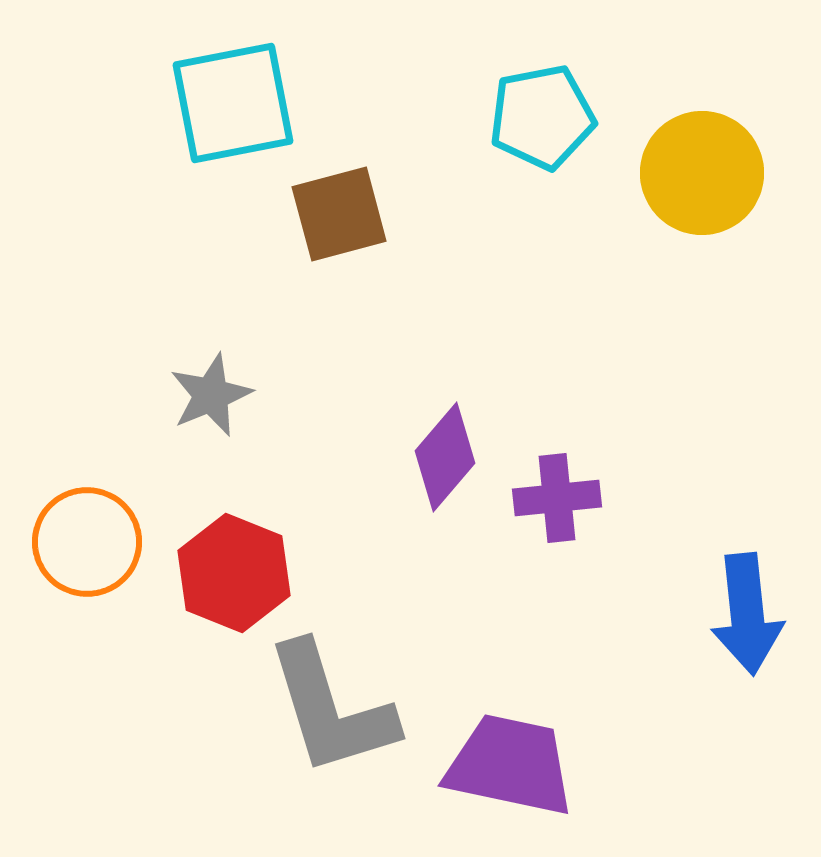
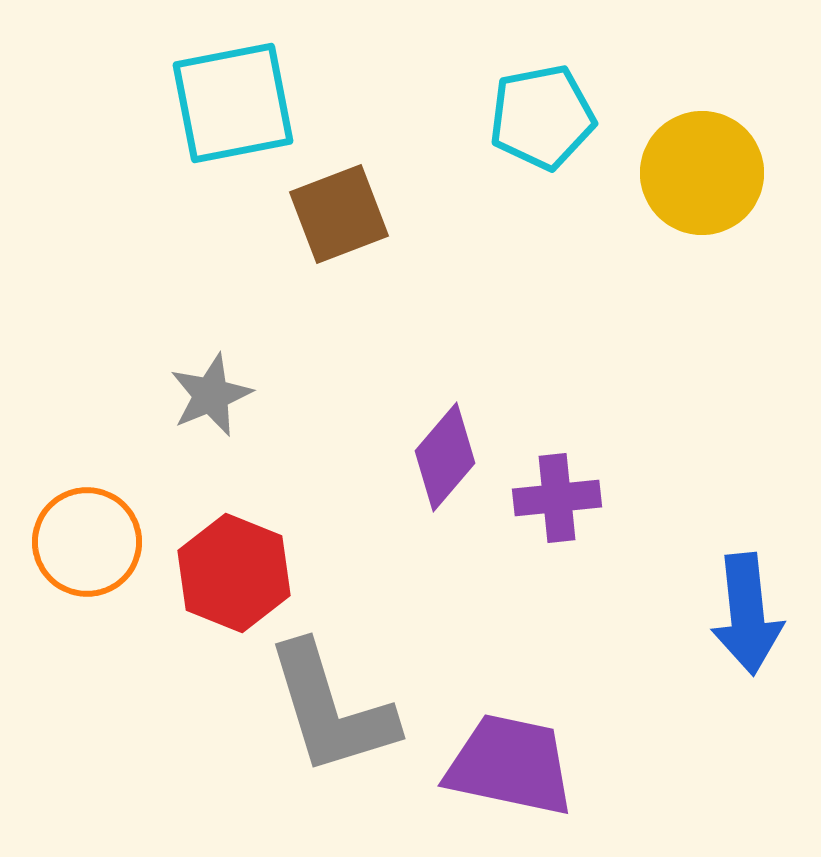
brown square: rotated 6 degrees counterclockwise
